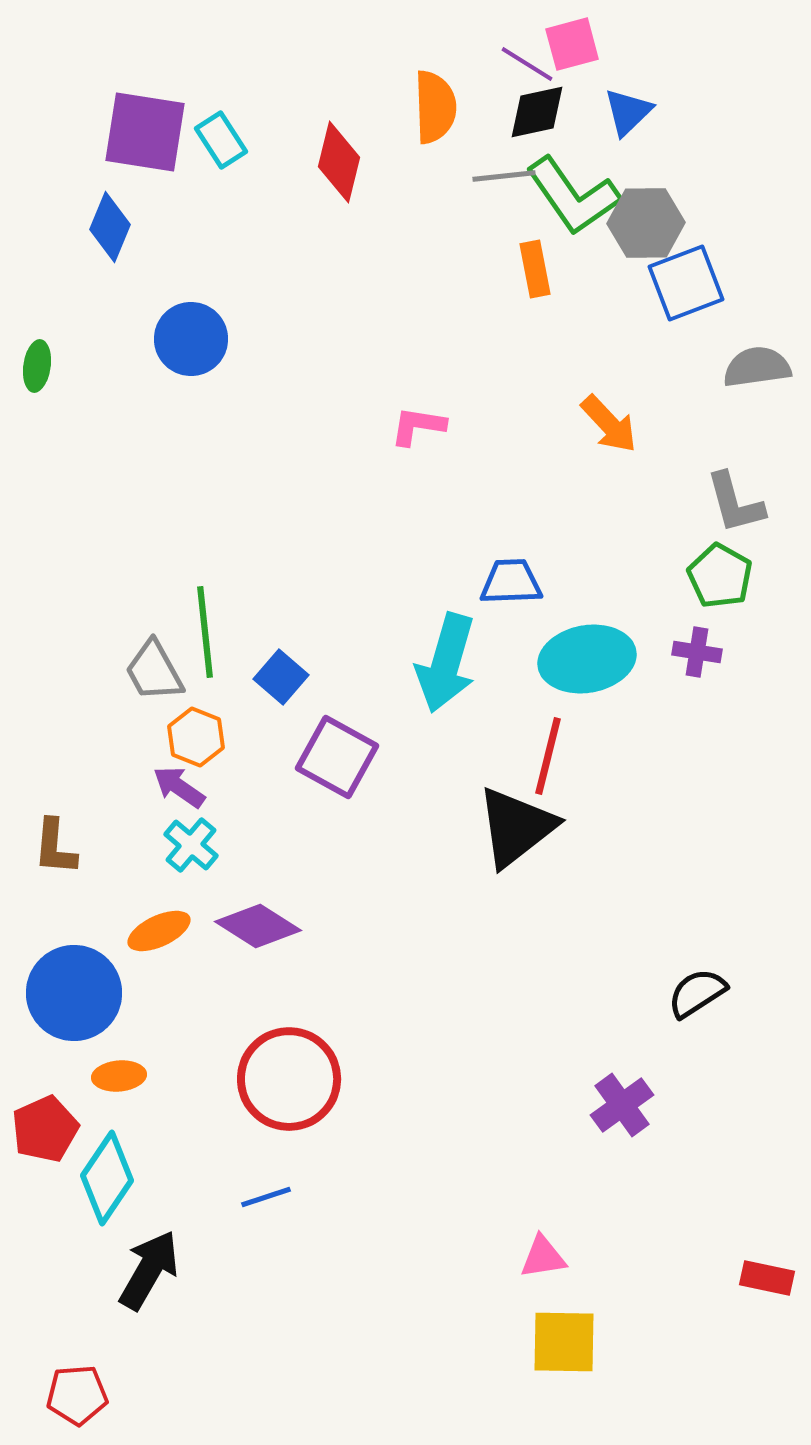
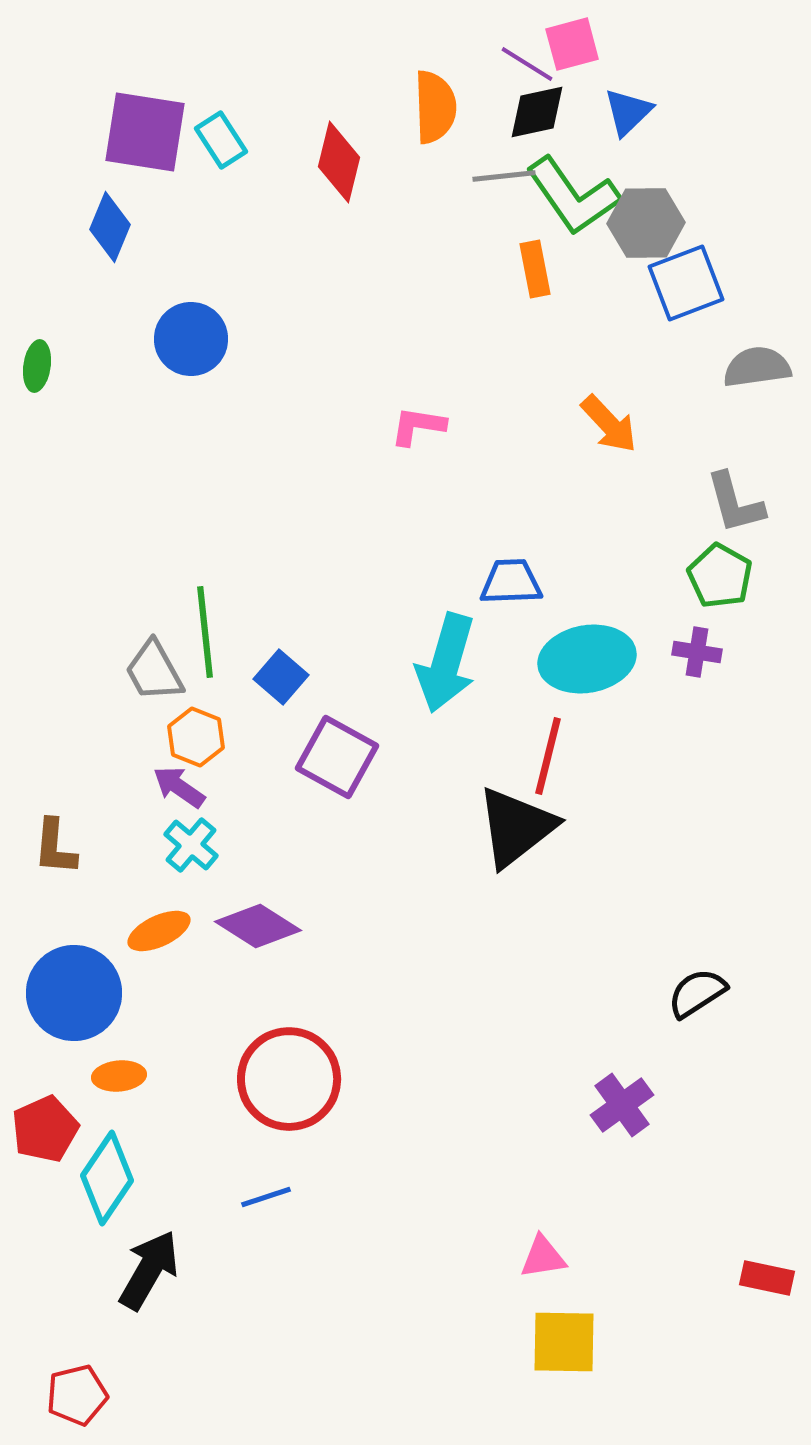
red pentagon at (77, 1395): rotated 10 degrees counterclockwise
